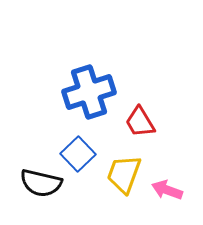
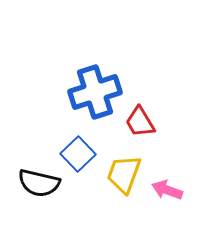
blue cross: moved 6 px right
black semicircle: moved 2 px left
